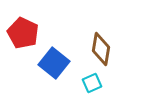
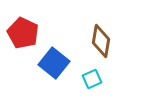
brown diamond: moved 8 px up
cyan square: moved 4 px up
